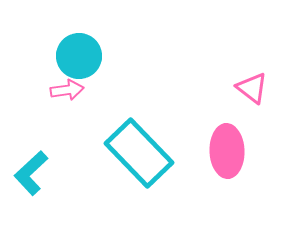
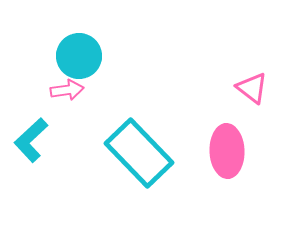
cyan L-shape: moved 33 px up
